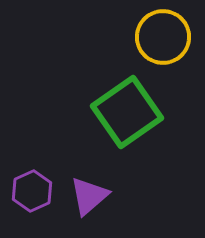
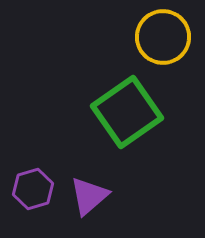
purple hexagon: moved 1 px right, 2 px up; rotated 9 degrees clockwise
